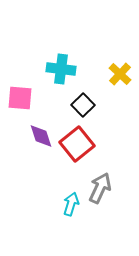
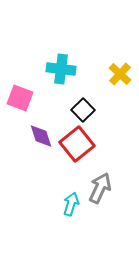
pink square: rotated 16 degrees clockwise
black square: moved 5 px down
